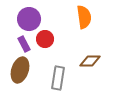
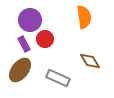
purple circle: moved 1 px right, 1 px down
brown diamond: rotated 60 degrees clockwise
brown ellipse: rotated 20 degrees clockwise
gray rectangle: rotated 75 degrees counterclockwise
